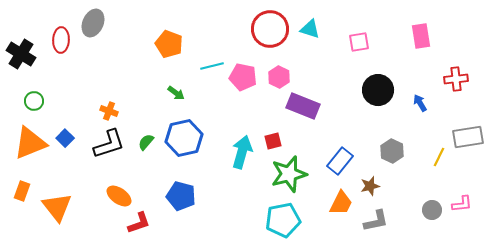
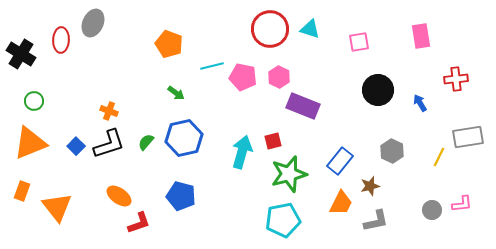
blue square at (65, 138): moved 11 px right, 8 px down
